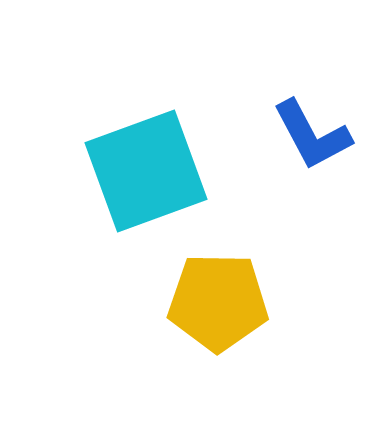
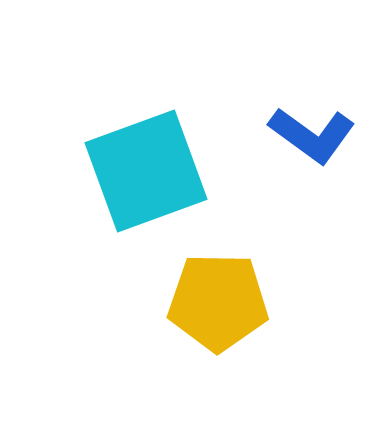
blue L-shape: rotated 26 degrees counterclockwise
